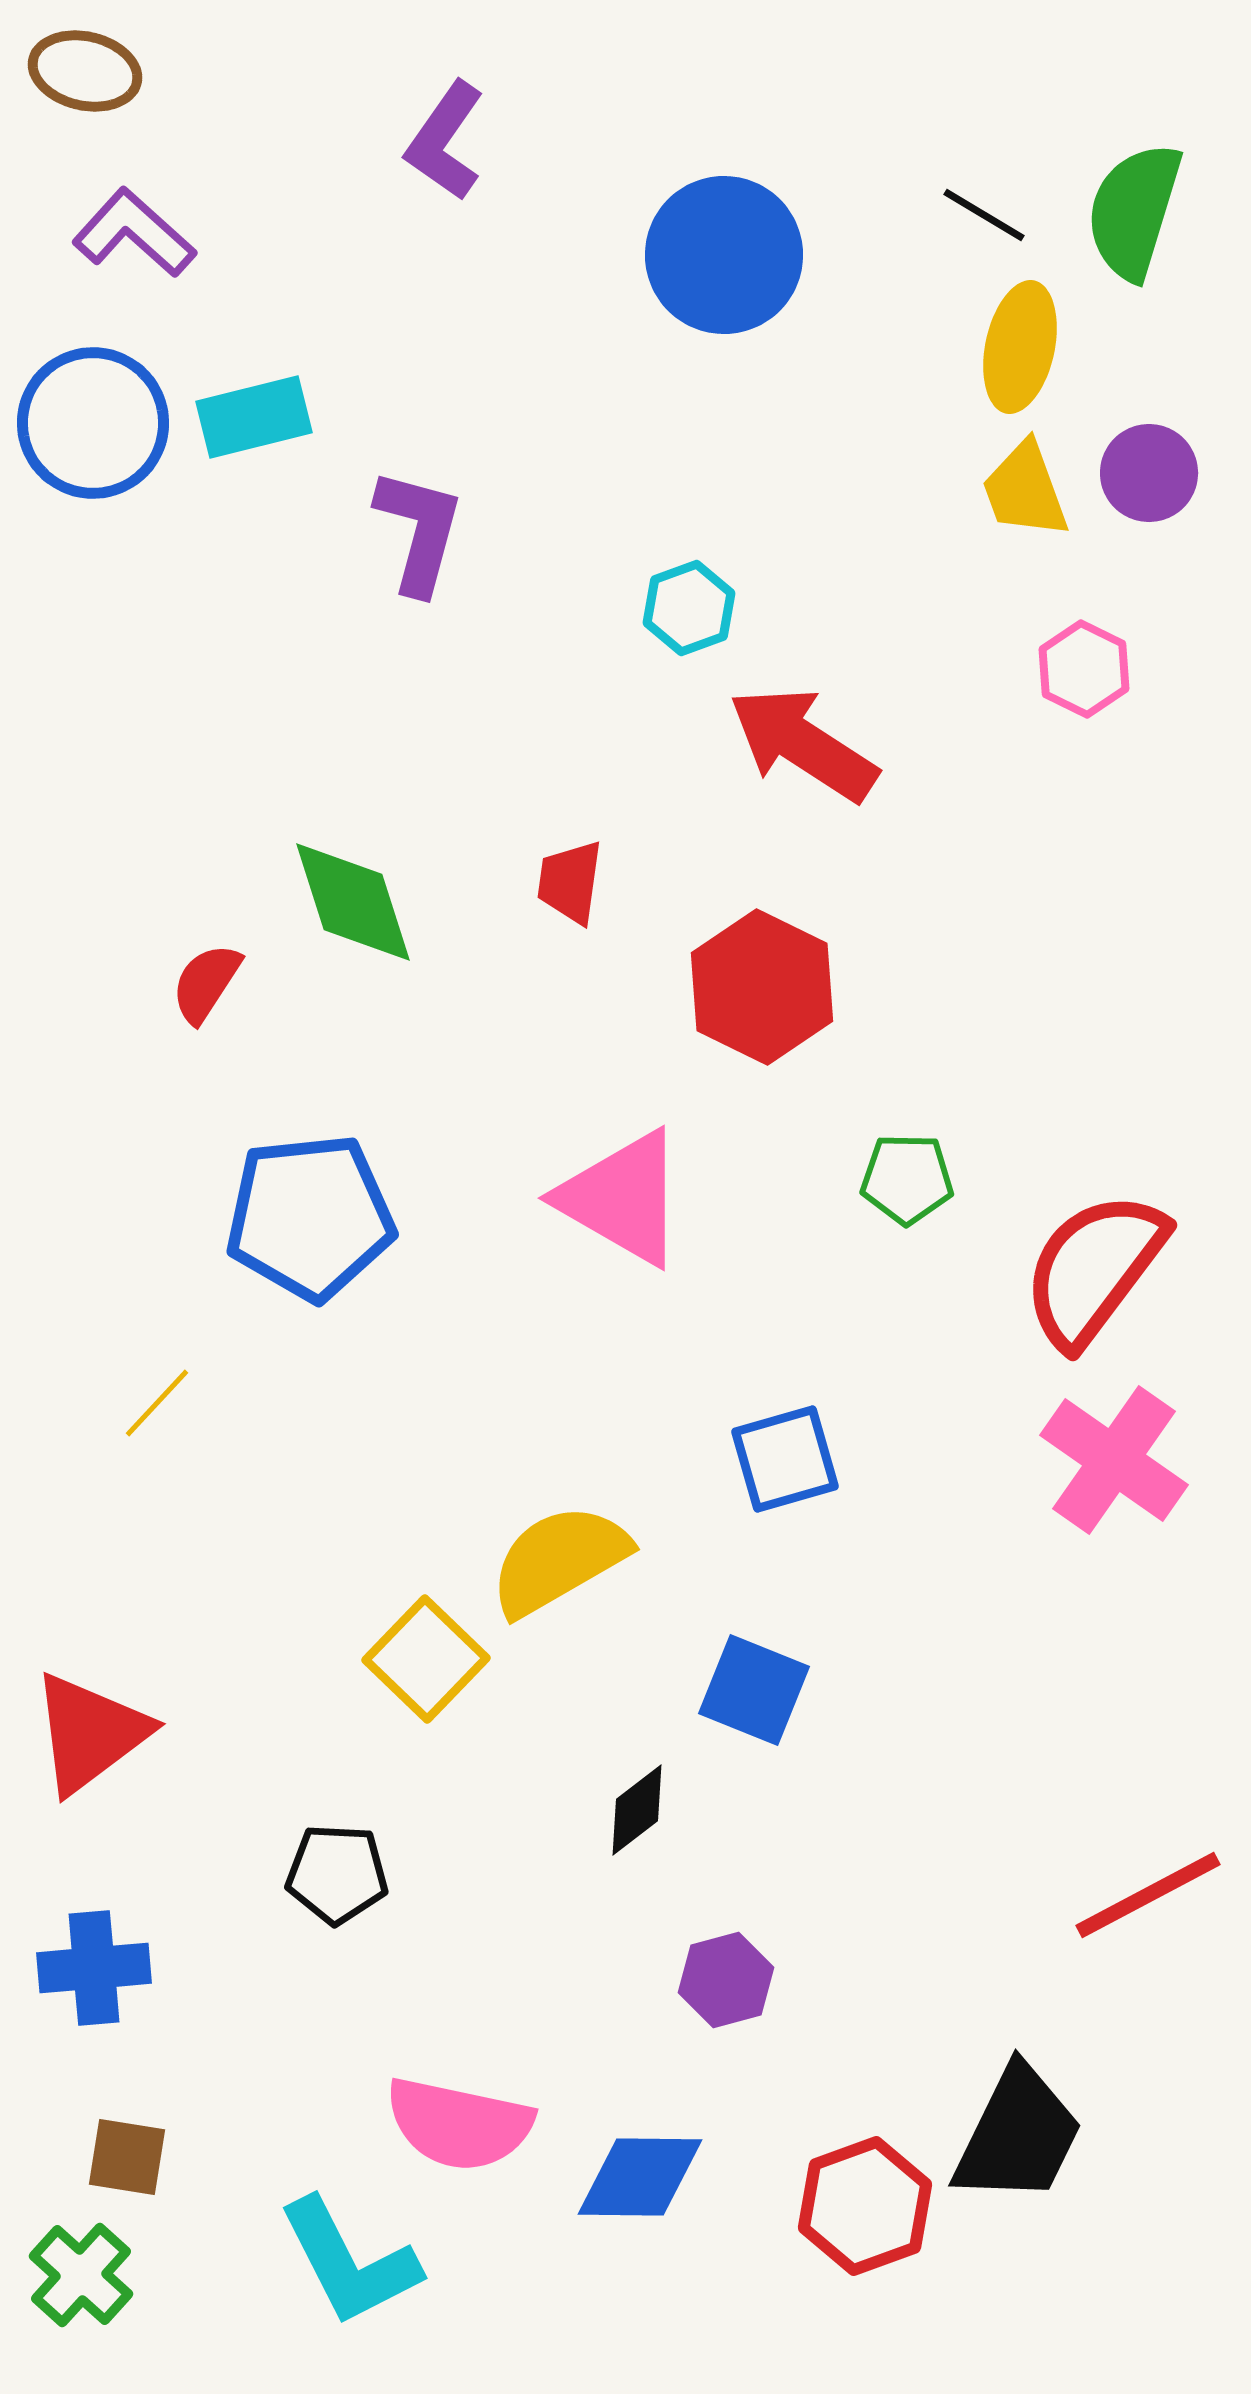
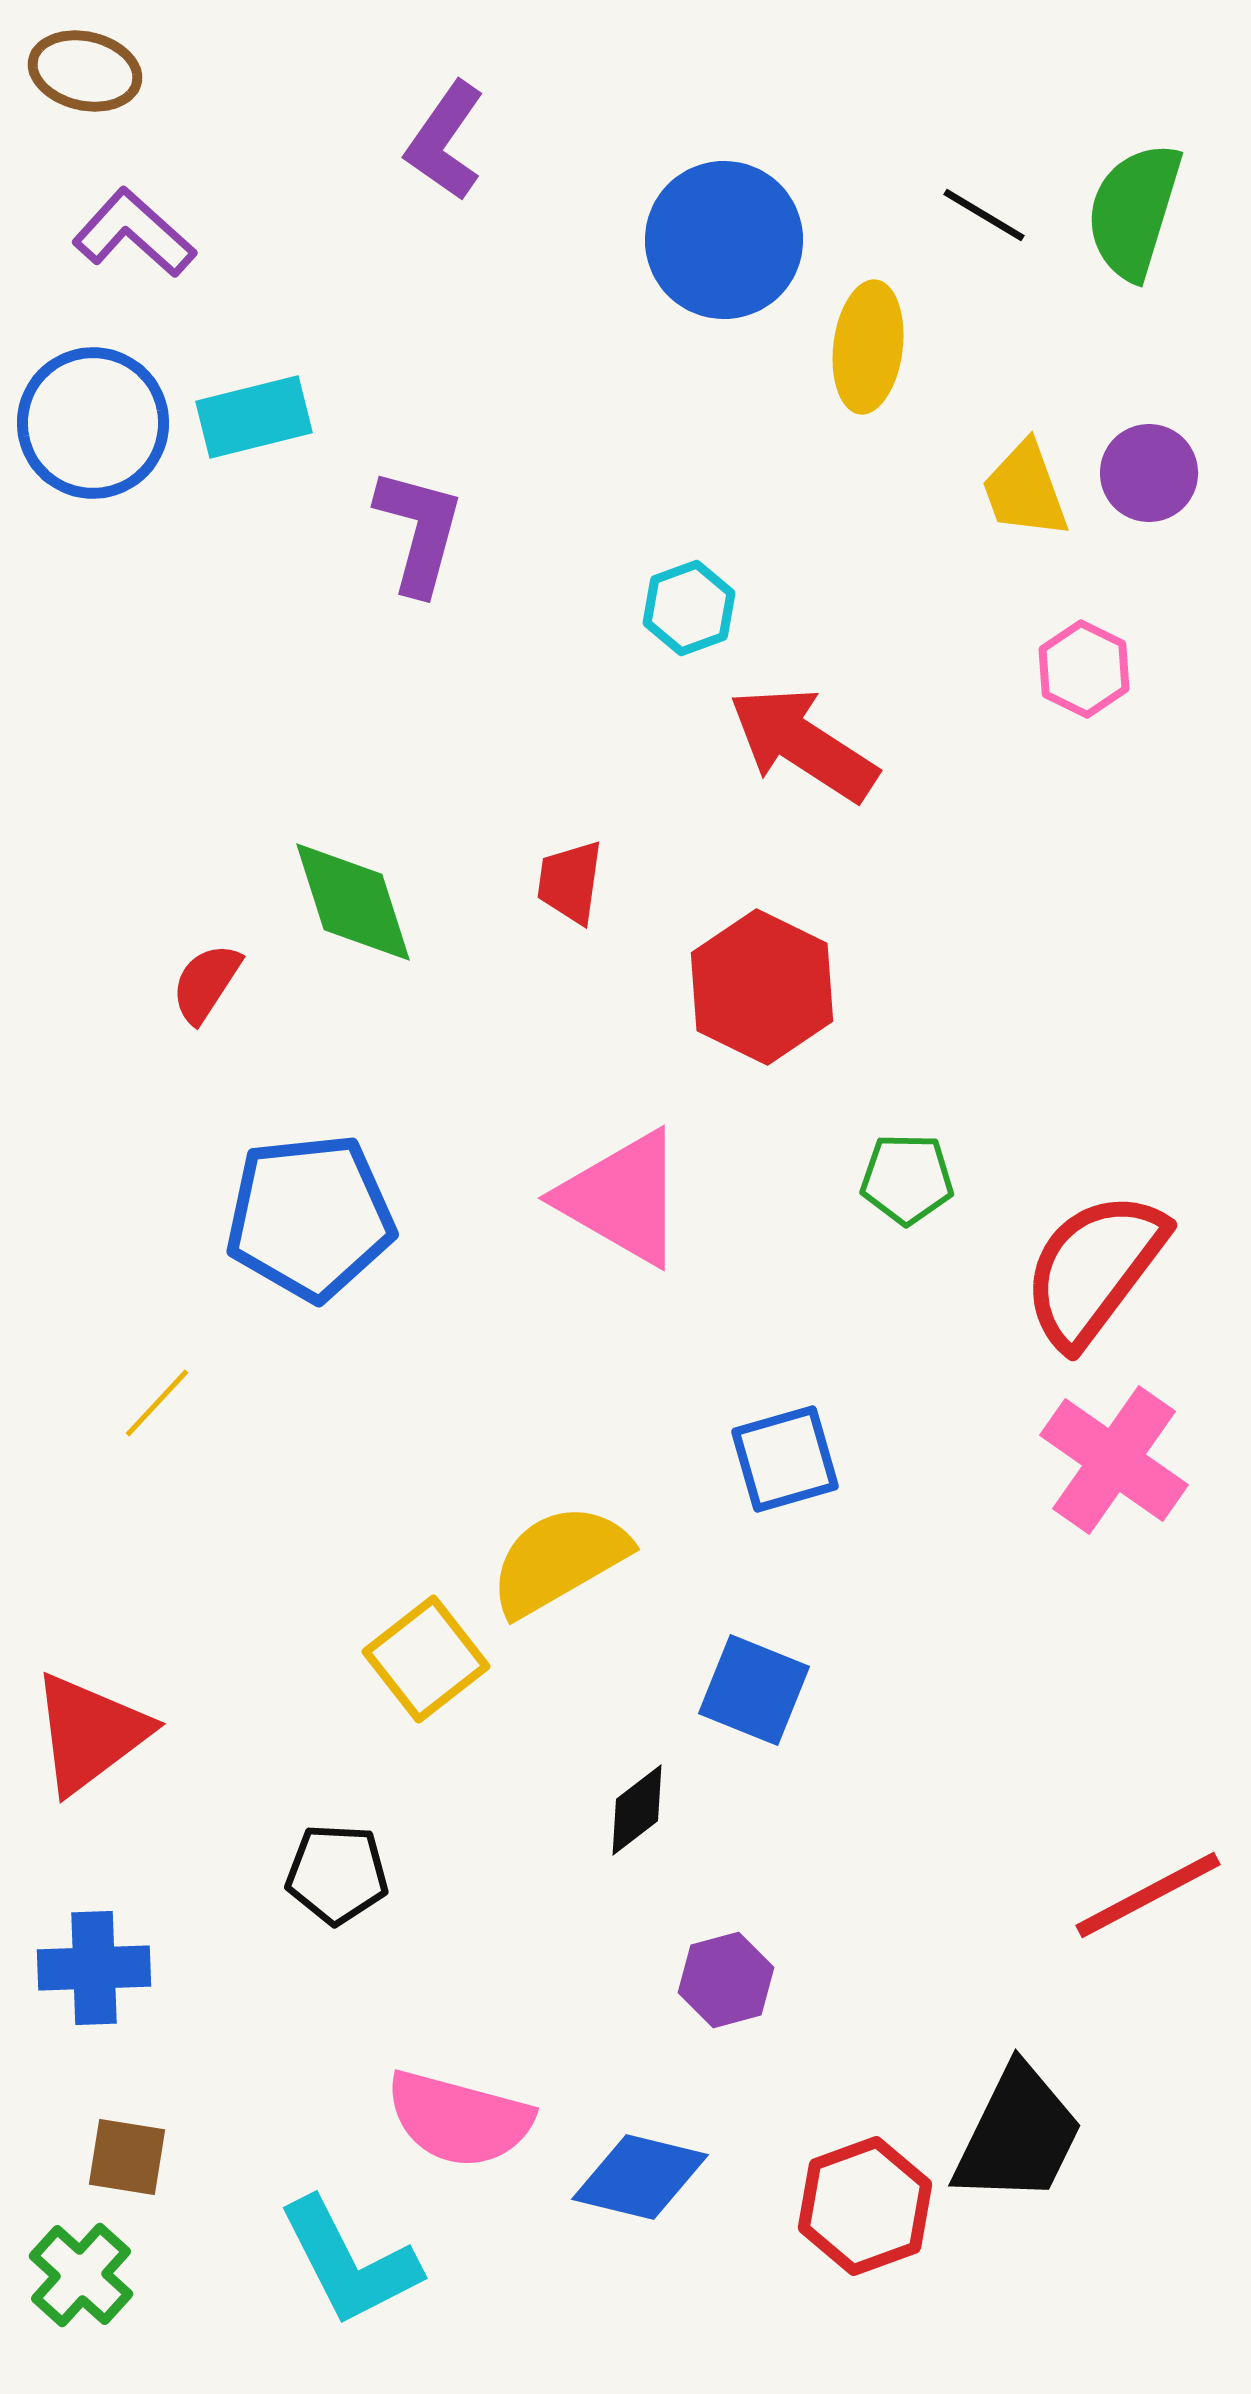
blue circle at (724, 255): moved 15 px up
yellow ellipse at (1020, 347): moved 152 px left; rotated 5 degrees counterclockwise
yellow square at (426, 1659): rotated 8 degrees clockwise
blue cross at (94, 1968): rotated 3 degrees clockwise
pink semicircle at (459, 2124): moved 5 px up; rotated 3 degrees clockwise
blue diamond at (640, 2177): rotated 13 degrees clockwise
